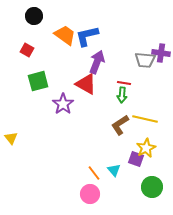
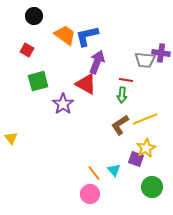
red line: moved 2 px right, 3 px up
yellow line: rotated 35 degrees counterclockwise
